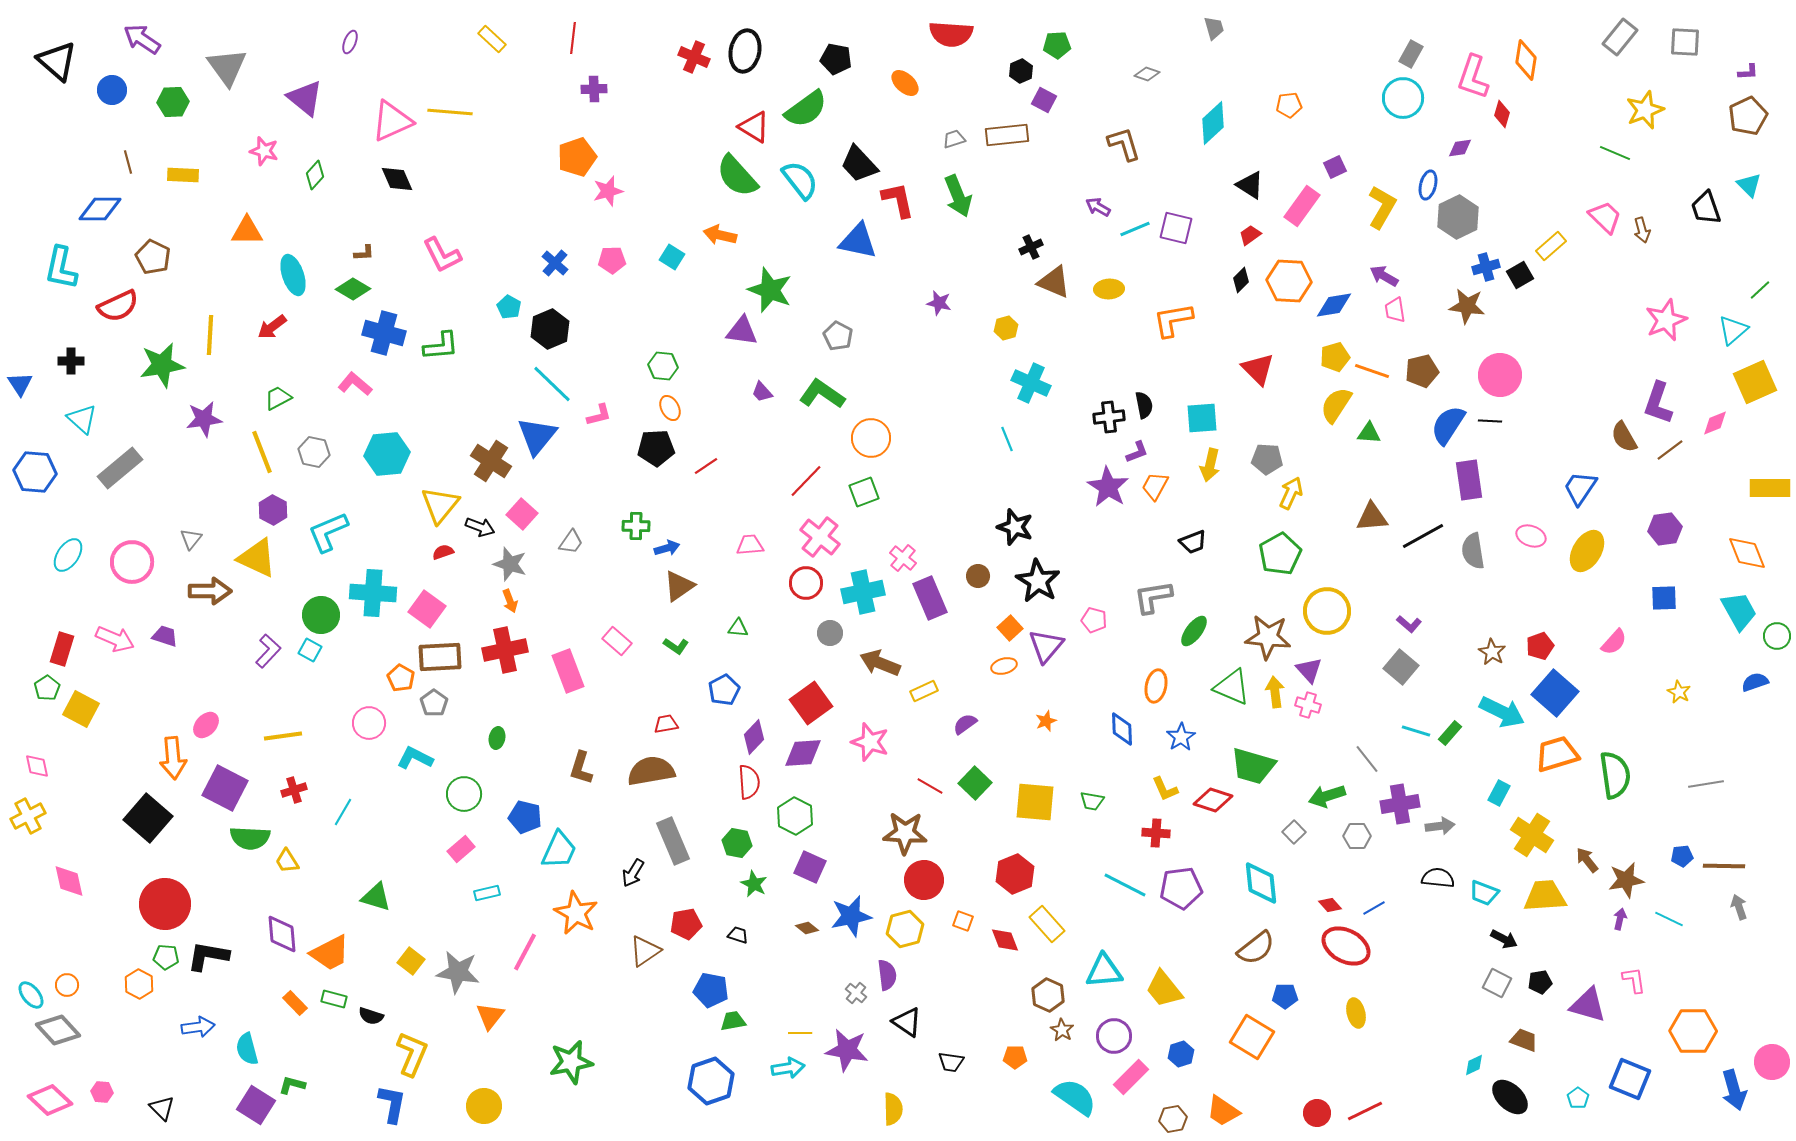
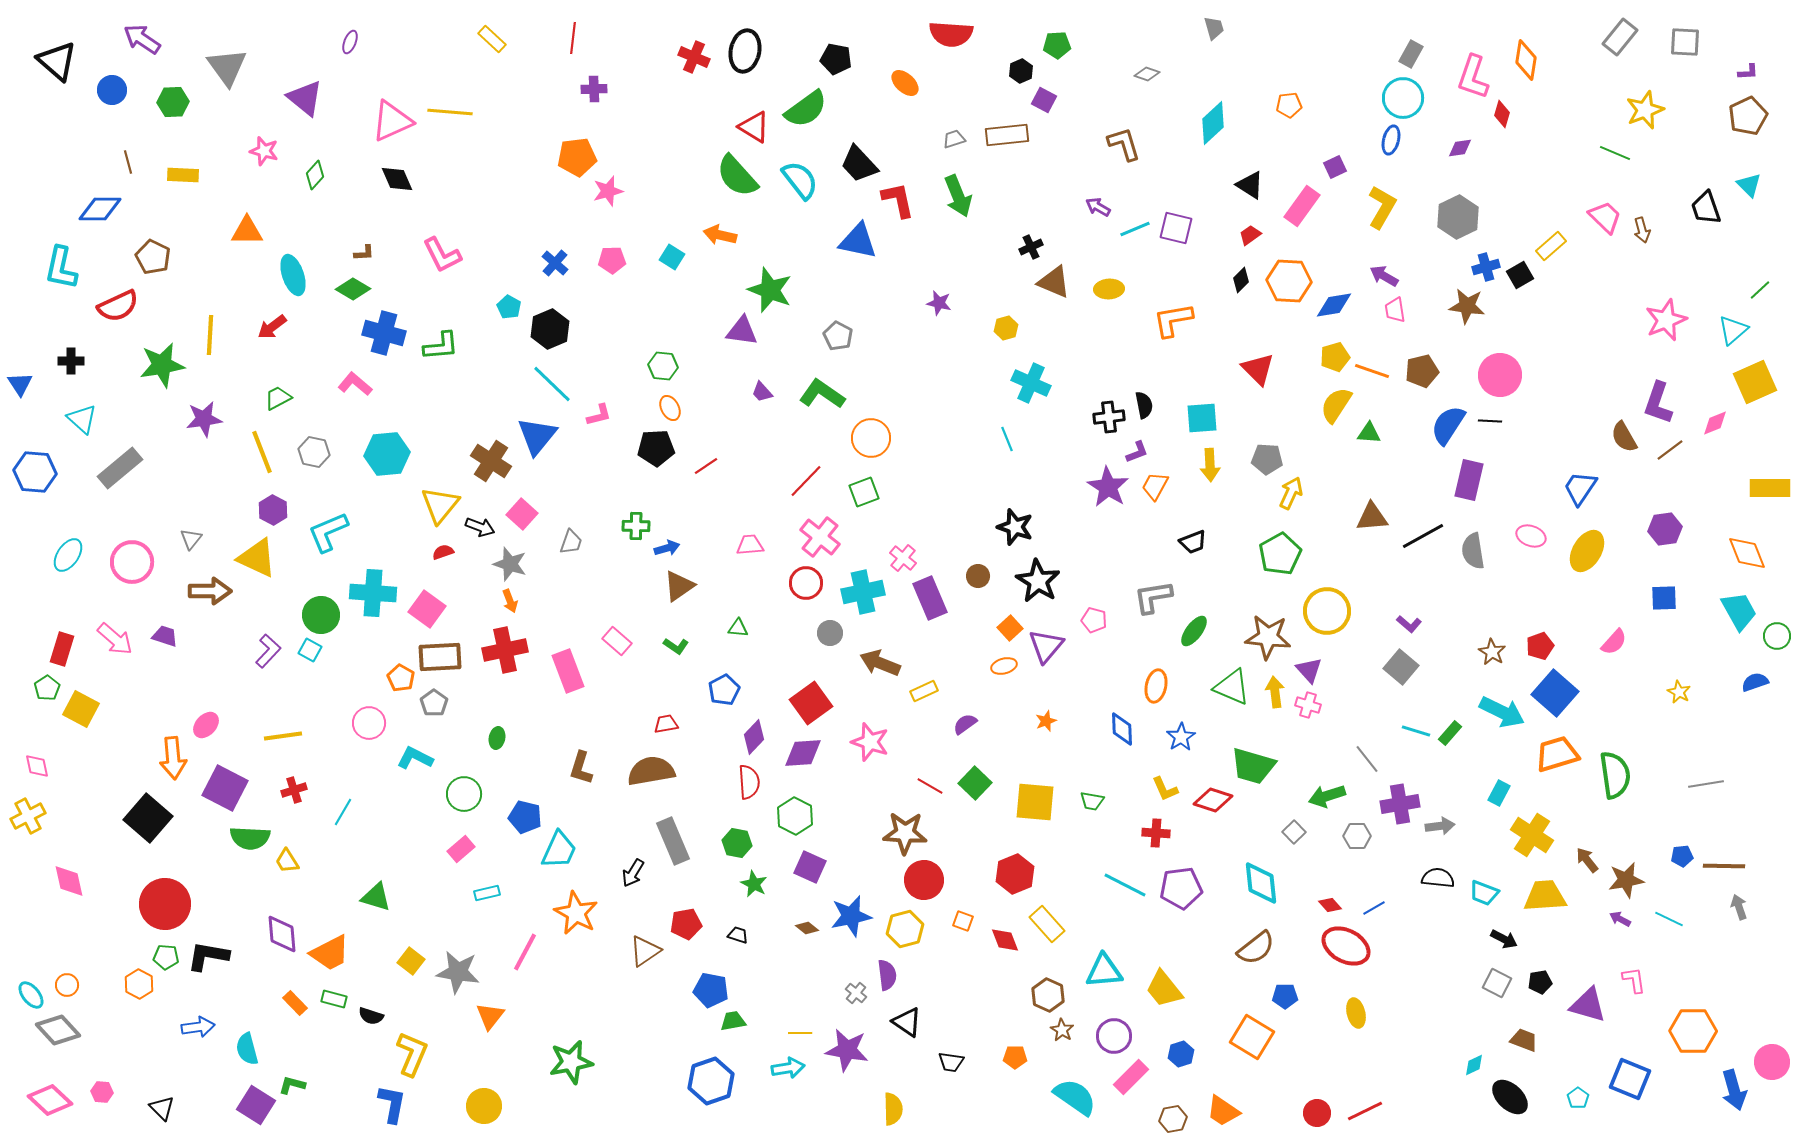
orange pentagon at (577, 157): rotated 12 degrees clockwise
blue ellipse at (1428, 185): moved 37 px left, 45 px up
yellow arrow at (1210, 465): rotated 16 degrees counterclockwise
purple rectangle at (1469, 480): rotated 21 degrees clockwise
gray trapezoid at (571, 542): rotated 16 degrees counterclockwise
pink arrow at (115, 639): rotated 18 degrees clockwise
purple arrow at (1620, 919): rotated 75 degrees counterclockwise
